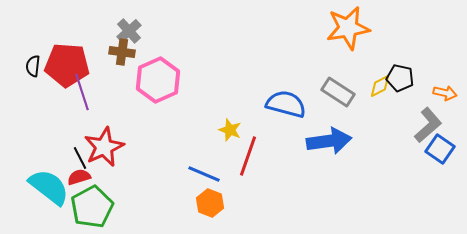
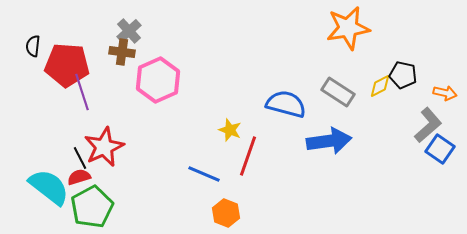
black semicircle: moved 20 px up
black pentagon: moved 3 px right, 3 px up
orange hexagon: moved 16 px right, 10 px down
